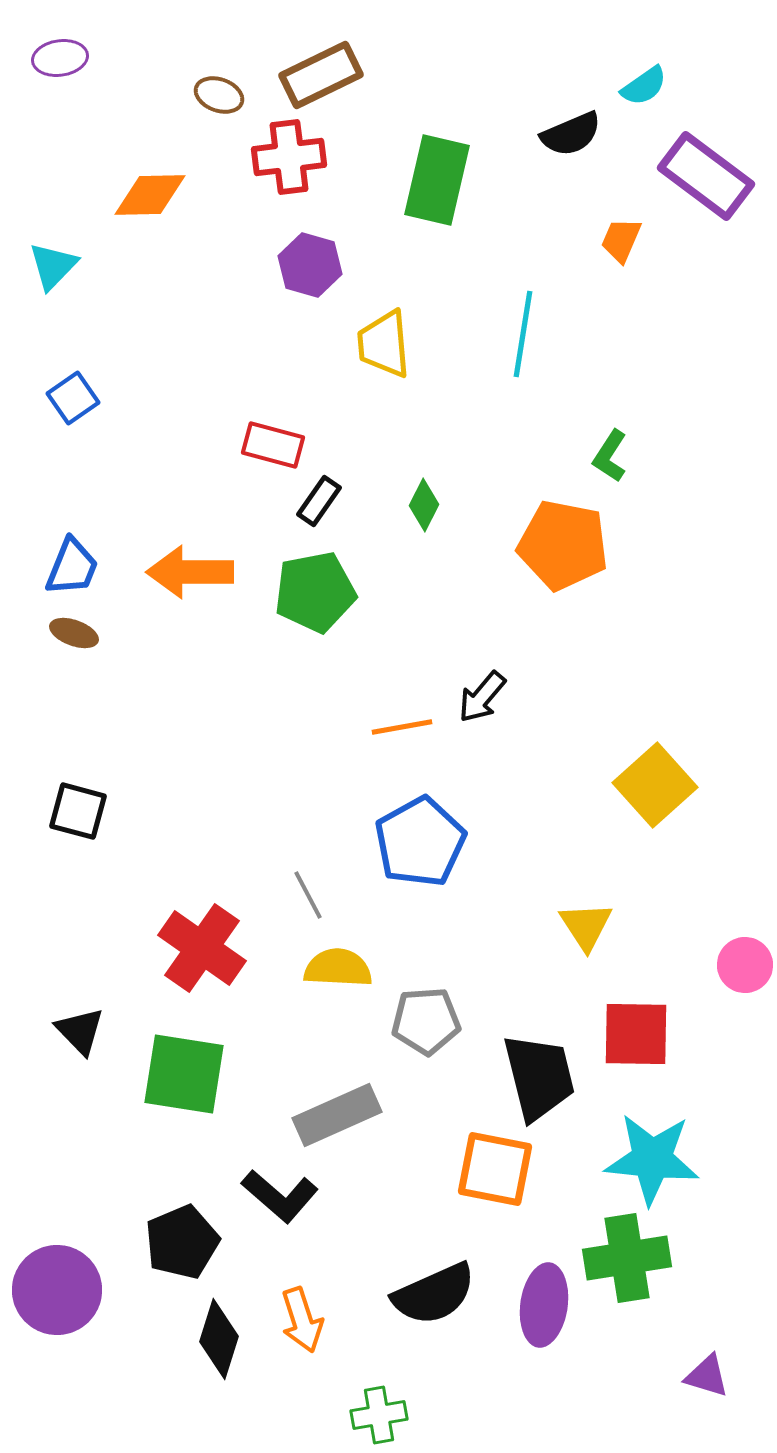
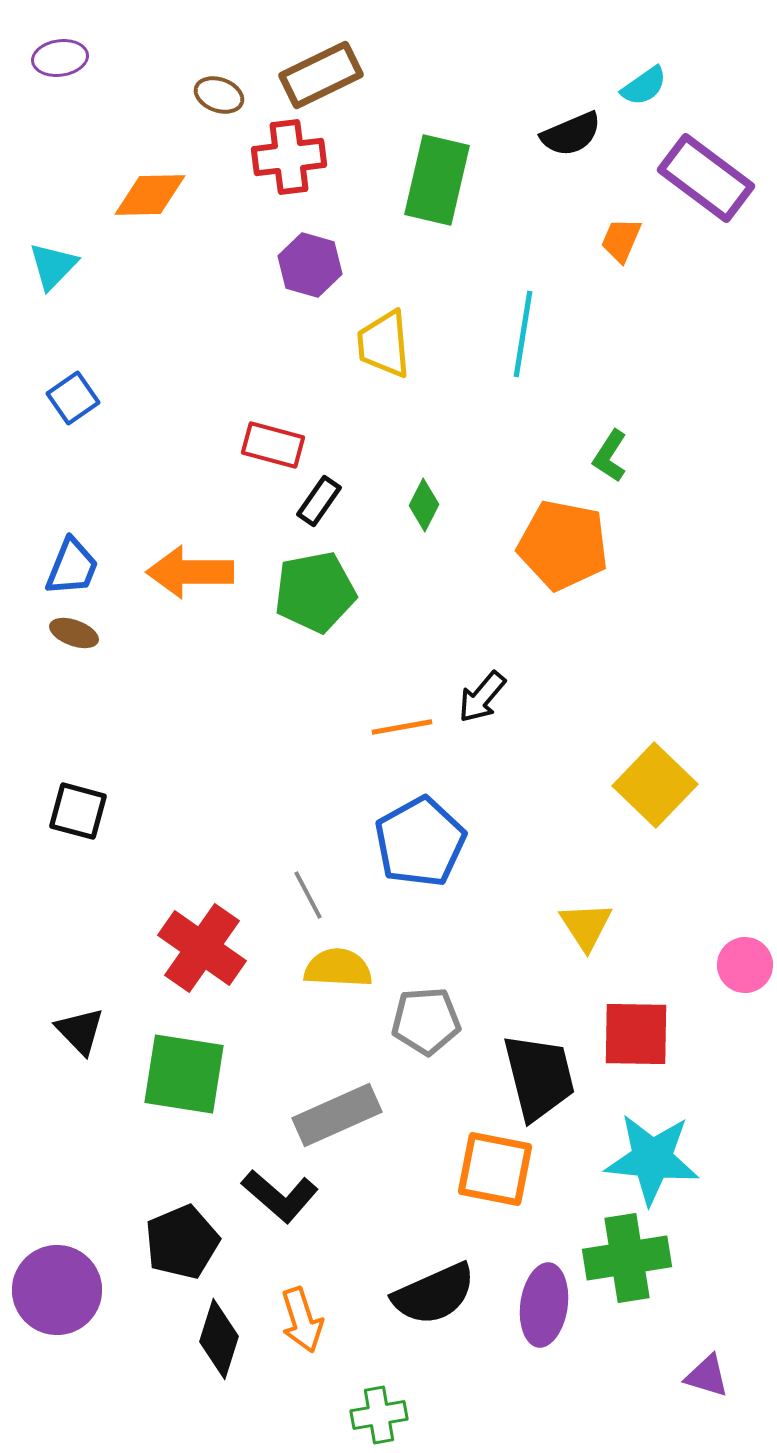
purple rectangle at (706, 176): moved 2 px down
yellow square at (655, 785): rotated 4 degrees counterclockwise
